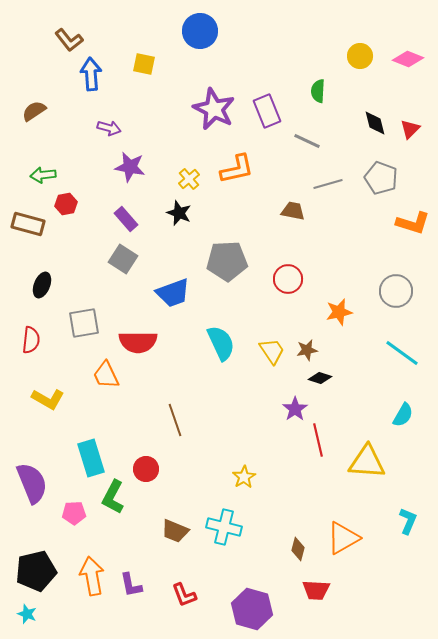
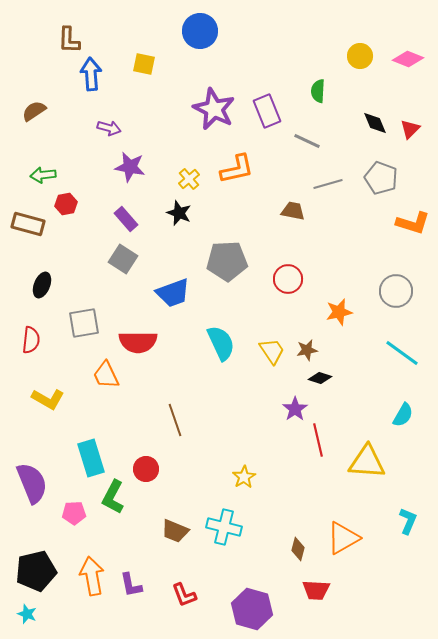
brown L-shape at (69, 40): rotated 40 degrees clockwise
black diamond at (375, 123): rotated 8 degrees counterclockwise
